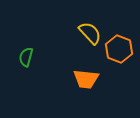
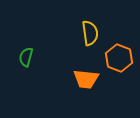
yellow semicircle: rotated 35 degrees clockwise
orange hexagon: moved 9 px down
